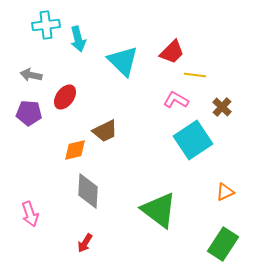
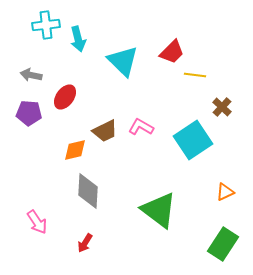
pink L-shape: moved 35 px left, 27 px down
pink arrow: moved 7 px right, 8 px down; rotated 15 degrees counterclockwise
